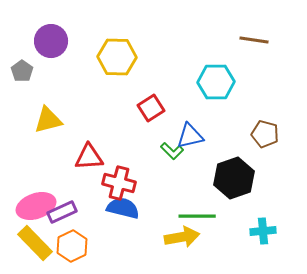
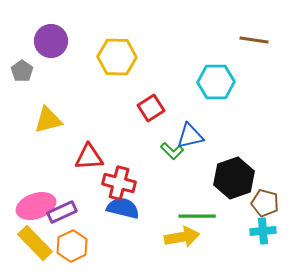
brown pentagon: moved 69 px down
